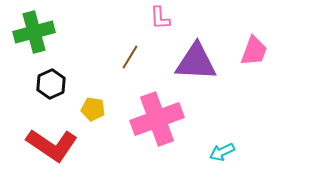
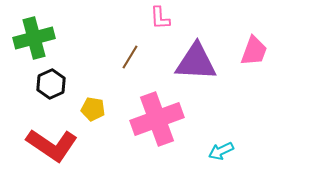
green cross: moved 6 px down
cyan arrow: moved 1 px left, 1 px up
